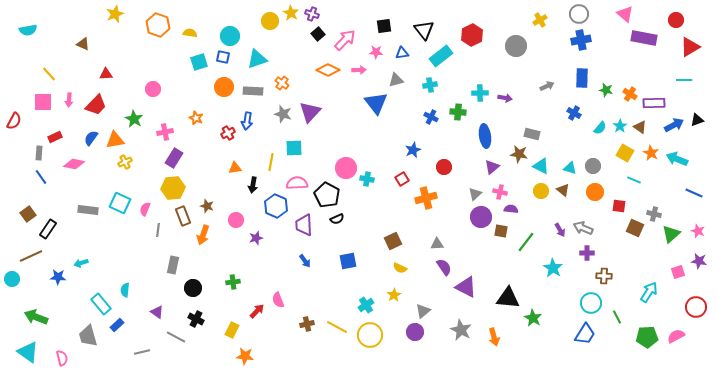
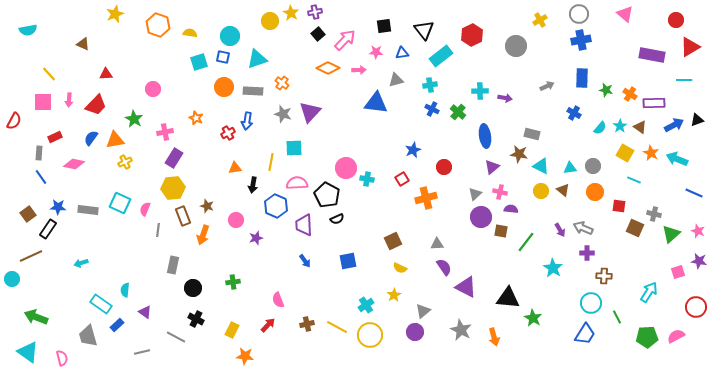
purple cross at (312, 14): moved 3 px right, 2 px up; rotated 32 degrees counterclockwise
purple rectangle at (644, 38): moved 8 px right, 17 px down
orange diamond at (328, 70): moved 2 px up
cyan cross at (480, 93): moved 2 px up
blue triangle at (376, 103): rotated 45 degrees counterclockwise
green cross at (458, 112): rotated 35 degrees clockwise
blue cross at (431, 117): moved 1 px right, 8 px up
cyan triangle at (570, 168): rotated 24 degrees counterclockwise
blue star at (58, 277): moved 70 px up
cyan rectangle at (101, 304): rotated 15 degrees counterclockwise
red arrow at (257, 311): moved 11 px right, 14 px down
purple triangle at (157, 312): moved 12 px left
